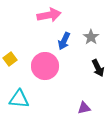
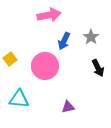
purple triangle: moved 16 px left, 1 px up
